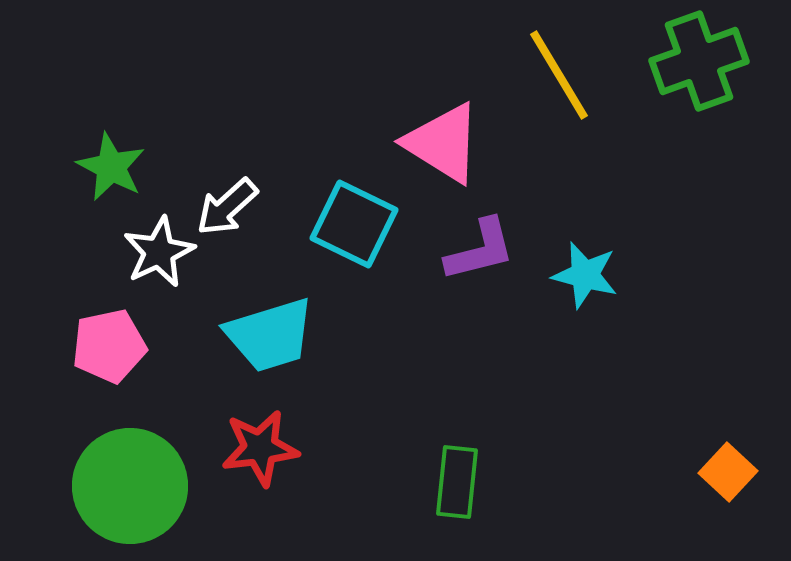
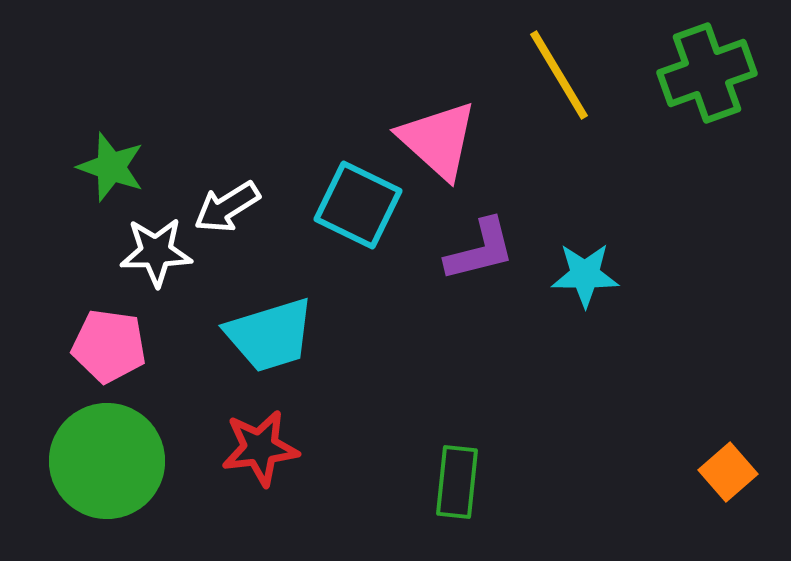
green cross: moved 8 px right, 12 px down
pink triangle: moved 5 px left, 3 px up; rotated 10 degrees clockwise
green star: rotated 8 degrees counterclockwise
white arrow: rotated 10 degrees clockwise
cyan square: moved 4 px right, 19 px up
white star: moved 3 px left; rotated 24 degrees clockwise
cyan star: rotated 14 degrees counterclockwise
pink pentagon: rotated 20 degrees clockwise
orange square: rotated 6 degrees clockwise
green circle: moved 23 px left, 25 px up
